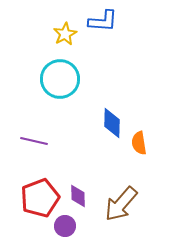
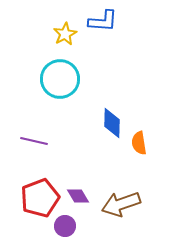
purple diamond: rotated 30 degrees counterclockwise
brown arrow: rotated 30 degrees clockwise
